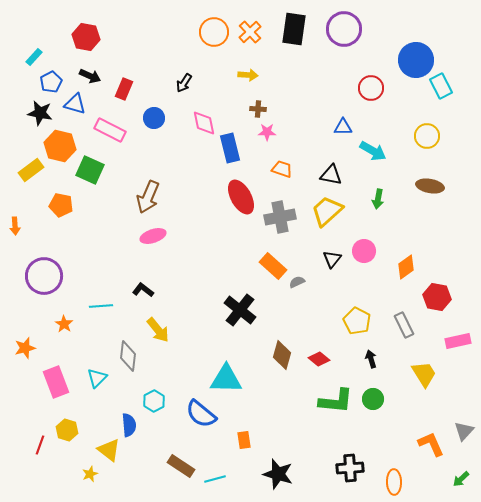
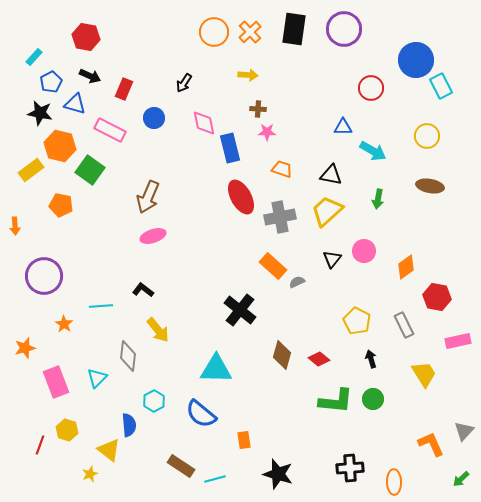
green square at (90, 170): rotated 12 degrees clockwise
cyan triangle at (226, 379): moved 10 px left, 10 px up
